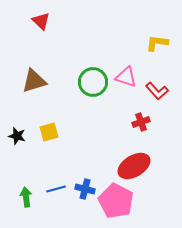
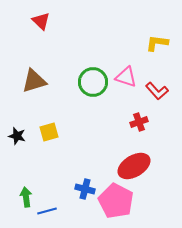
red cross: moved 2 px left
blue line: moved 9 px left, 22 px down
